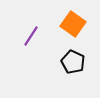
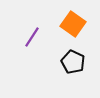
purple line: moved 1 px right, 1 px down
